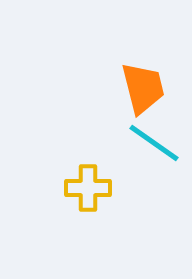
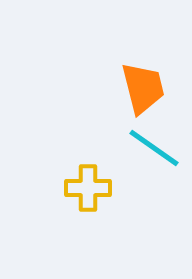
cyan line: moved 5 px down
